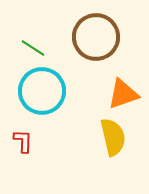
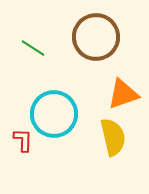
cyan circle: moved 12 px right, 23 px down
red L-shape: moved 1 px up
